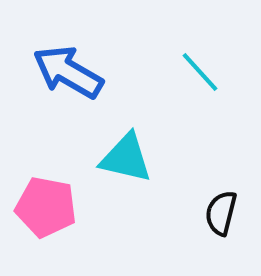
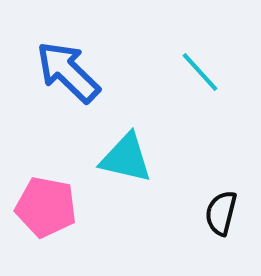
blue arrow: rotated 14 degrees clockwise
